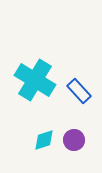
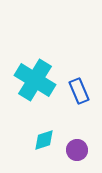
blue rectangle: rotated 20 degrees clockwise
purple circle: moved 3 px right, 10 px down
